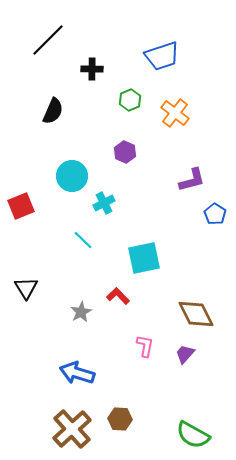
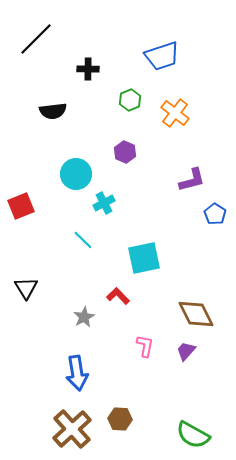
black line: moved 12 px left, 1 px up
black cross: moved 4 px left
black semicircle: rotated 60 degrees clockwise
cyan circle: moved 4 px right, 2 px up
gray star: moved 3 px right, 5 px down
purple trapezoid: moved 1 px right, 3 px up
blue arrow: rotated 116 degrees counterclockwise
